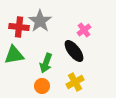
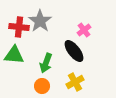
green triangle: rotated 15 degrees clockwise
